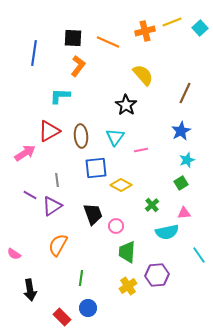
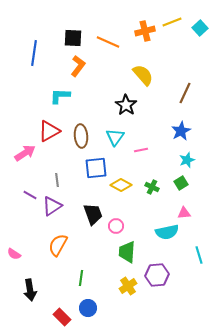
green cross: moved 18 px up; rotated 24 degrees counterclockwise
cyan line: rotated 18 degrees clockwise
